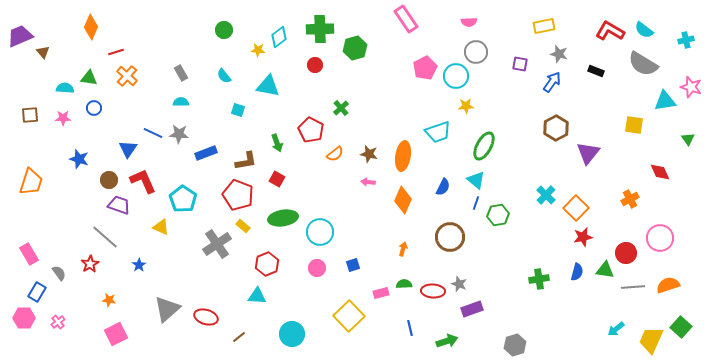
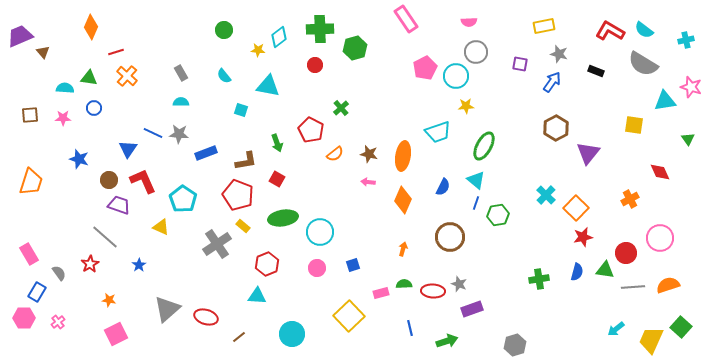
cyan square at (238, 110): moved 3 px right
